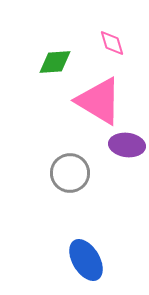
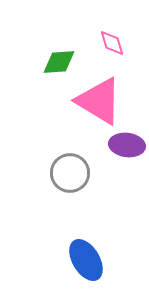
green diamond: moved 4 px right
